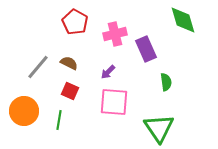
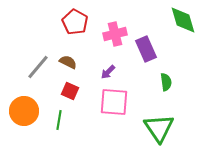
brown semicircle: moved 1 px left, 1 px up
